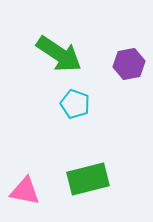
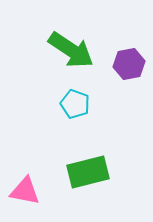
green arrow: moved 12 px right, 4 px up
green rectangle: moved 7 px up
